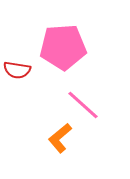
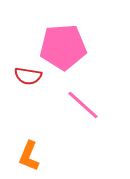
red semicircle: moved 11 px right, 6 px down
orange L-shape: moved 31 px left, 18 px down; rotated 28 degrees counterclockwise
